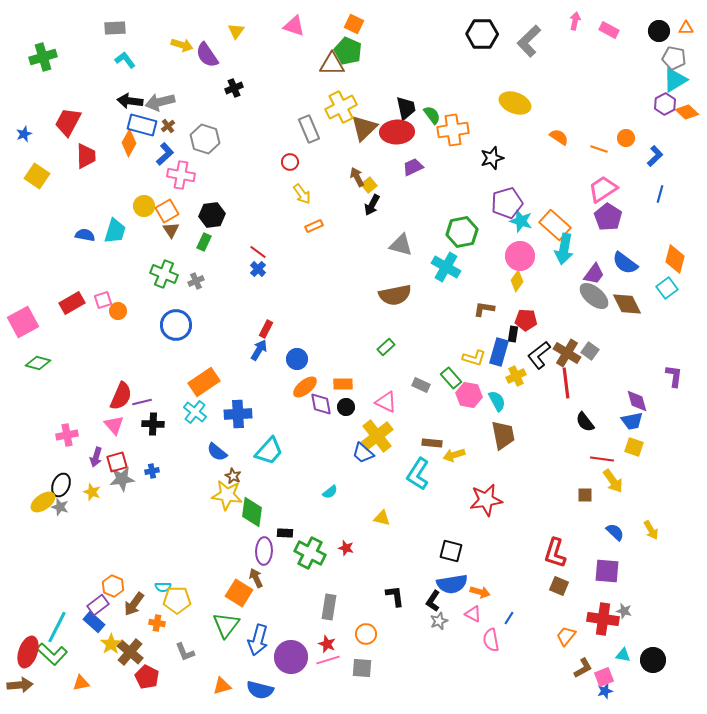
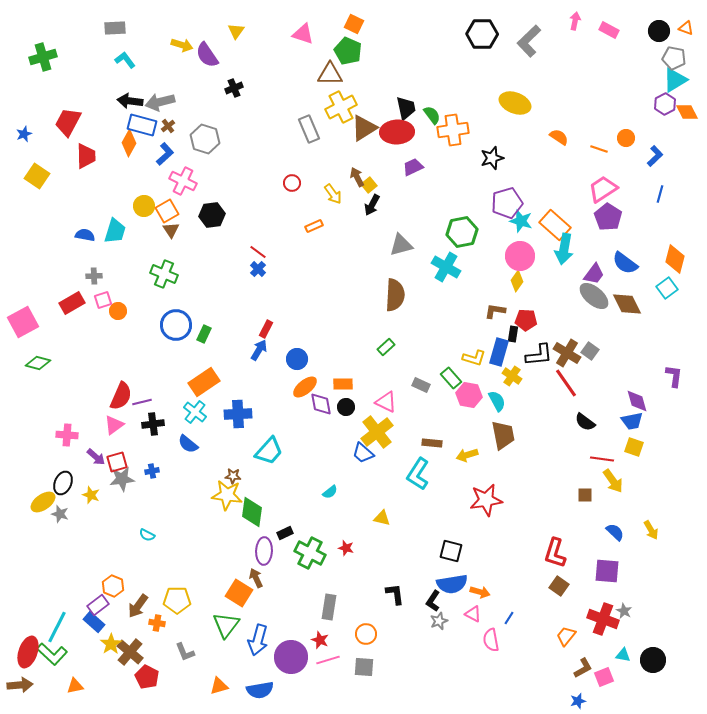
pink triangle at (294, 26): moved 9 px right, 8 px down
orange triangle at (686, 28): rotated 21 degrees clockwise
brown triangle at (332, 64): moved 2 px left, 10 px down
orange diamond at (687, 112): rotated 20 degrees clockwise
brown triangle at (364, 128): rotated 12 degrees clockwise
red circle at (290, 162): moved 2 px right, 21 px down
pink cross at (181, 175): moved 2 px right, 6 px down; rotated 16 degrees clockwise
yellow arrow at (302, 194): moved 31 px right
green rectangle at (204, 242): moved 92 px down
gray triangle at (401, 245): rotated 30 degrees counterclockwise
gray cross at (196, 281): moved 102 px left, 5 px up; rotated 21 degrees clockwise
brown semicircle at (395, 295): rotated 76 degrees counterclockwise
brown L-shape at (484, 309): moved 11 px right, 2 px down
black L-shape at (539, 355): rotated 148 degrees counterclockwise
yellow cross at (516, 376): moved 4 px left; rotated 30 degrees counterclockwise
red line at (566, 383): rotated 28 degrees counterclockwise
black semicircle at (585, 422): rotated 15 degrees counterclockwise
black cross at (153, 424): rotated 10 degrees counterclockwise
pink triangle at (114, 425): rotated 35 degrees clockwise
pink cross at (67, 435): rotated 15 degrees clockwise
yellow cross at (377, 436): moved 4 px up
blue semicircle at (217, 452): moved 29 px left, 8 px up
yellow arrow at (454, 455): moved 13 px right
purple arrow at (96, 457): rotated 66 degrees counterclockwise
brown star at (233, 476): rotated 21 degrees counterclockwise
black ellipse at (61, 485): moved 2 px right, 2 px up
yellow star at (92, 492): moved 1 px left, 3 px down
gray star at (60, 507): moved 7 px down
black rectangle at (285, 533): rotated 28 degrees counterclockwise
brown square at (559, 586): rotated 12 degrees clockwise
cyan semicircle at (163, 587): moved 16 px left, 52 px up; rotated 28 degrees clockwise
black L-shape at (395, 596): moved 2 px up
brown arrow at (134, 604): moved 4 px right, 2 px down
gray star at (624, 611): rotated 14 degrees clockwise
red cross at (603, 619): rotated 12 degrees clockwise
red star at (327, 644): moved 7 px left, 4 px up
gray square at (362, 668): moved 2 px right, 1 px up
orange triangle at (81, 683): moved 6 px left, 3 px down
orange triangle at (222, 686): moved 3 px left
blue semicircle at (260, 690): rotated 24 degrees counterclockwise
blue star at (605, 691): moved 27 px left, 10 px down
